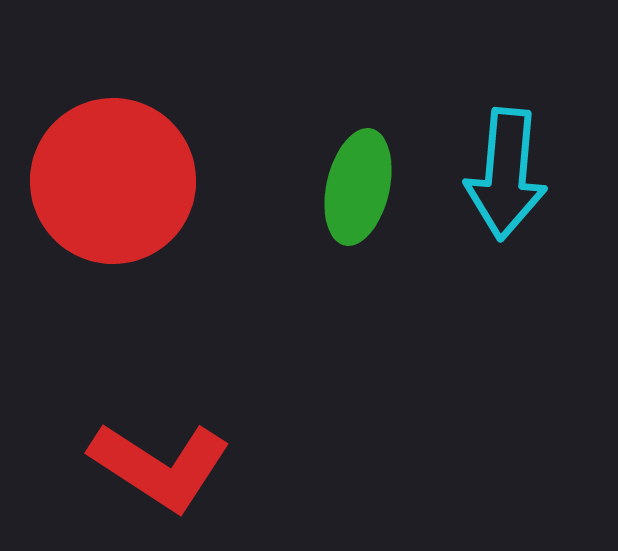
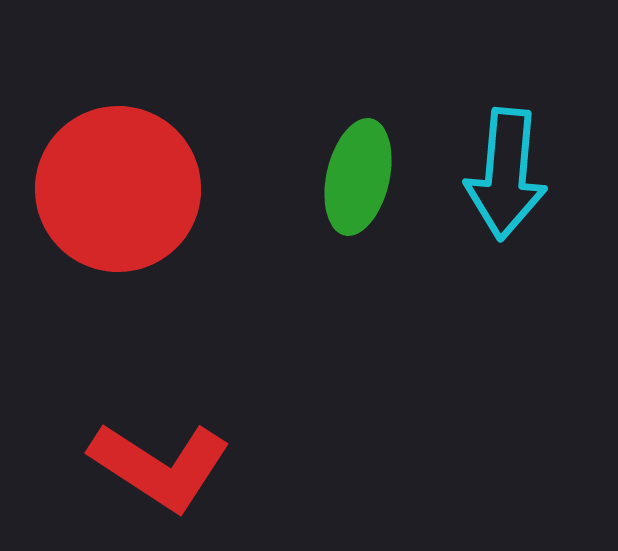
red circle: moved 5 px right, 8 px down
green ellipse: moved 10 px up
